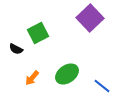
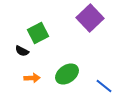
black semicircle: moved 6 px right, 2 px down
orange arrow: rotated 133 degrees counterclockwise
blue line: moved 2 px right
